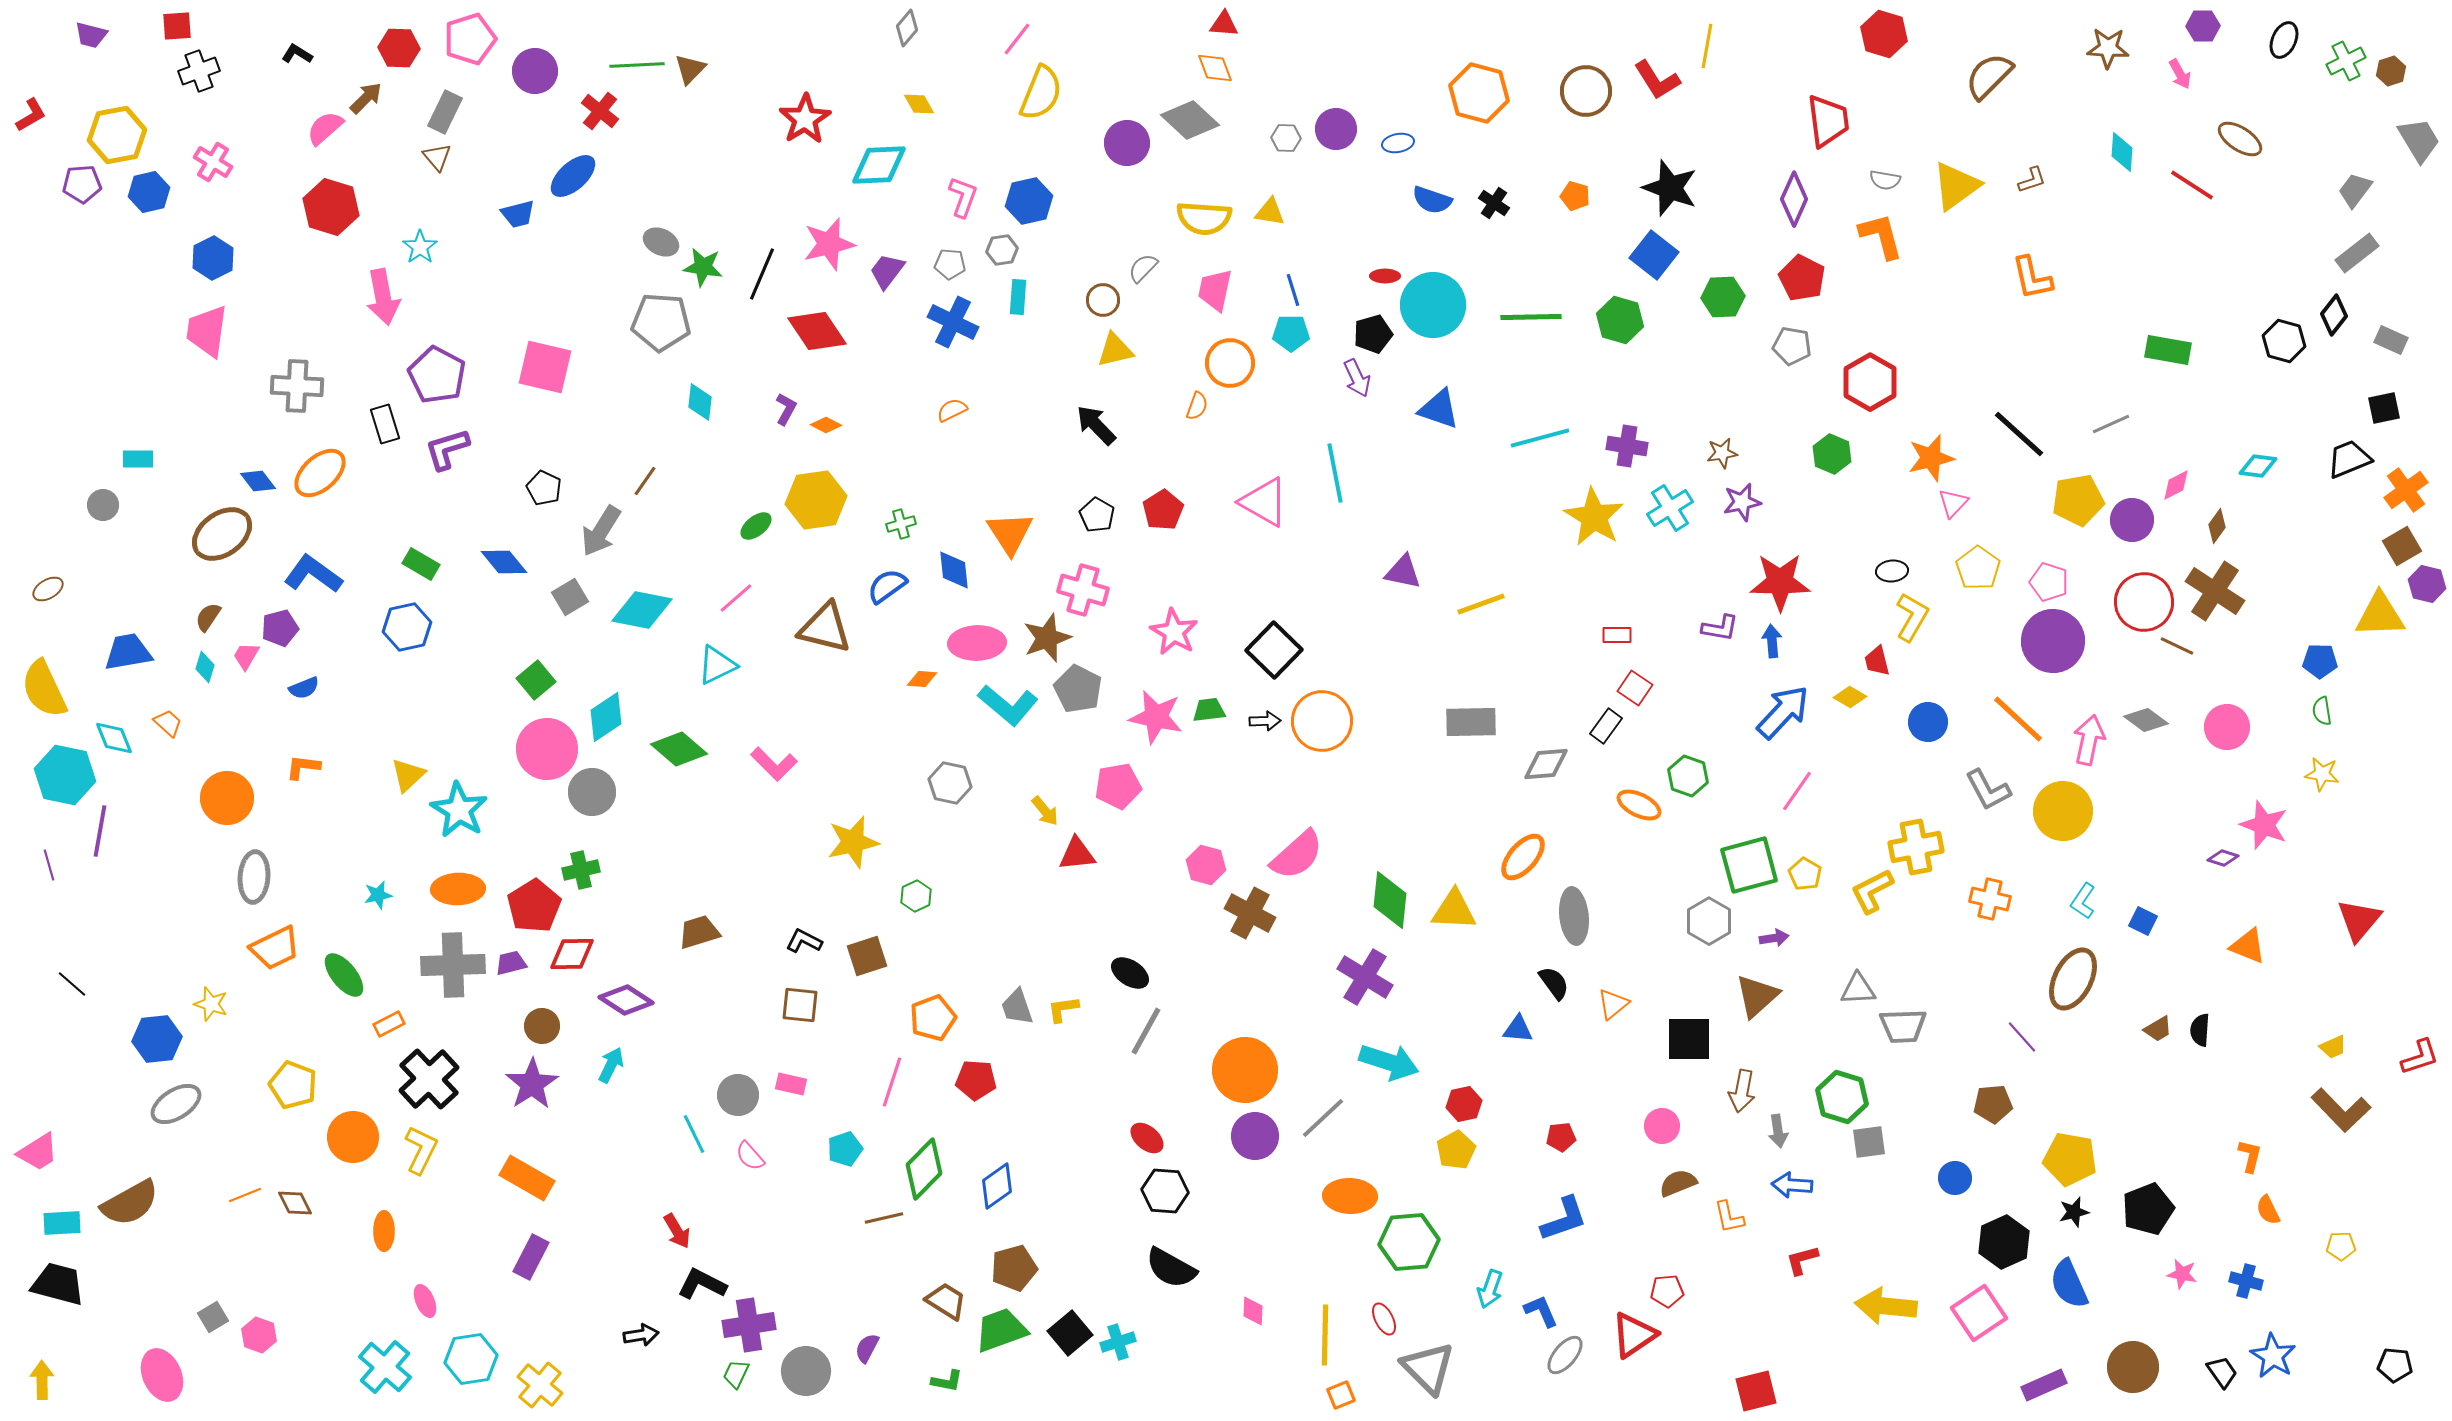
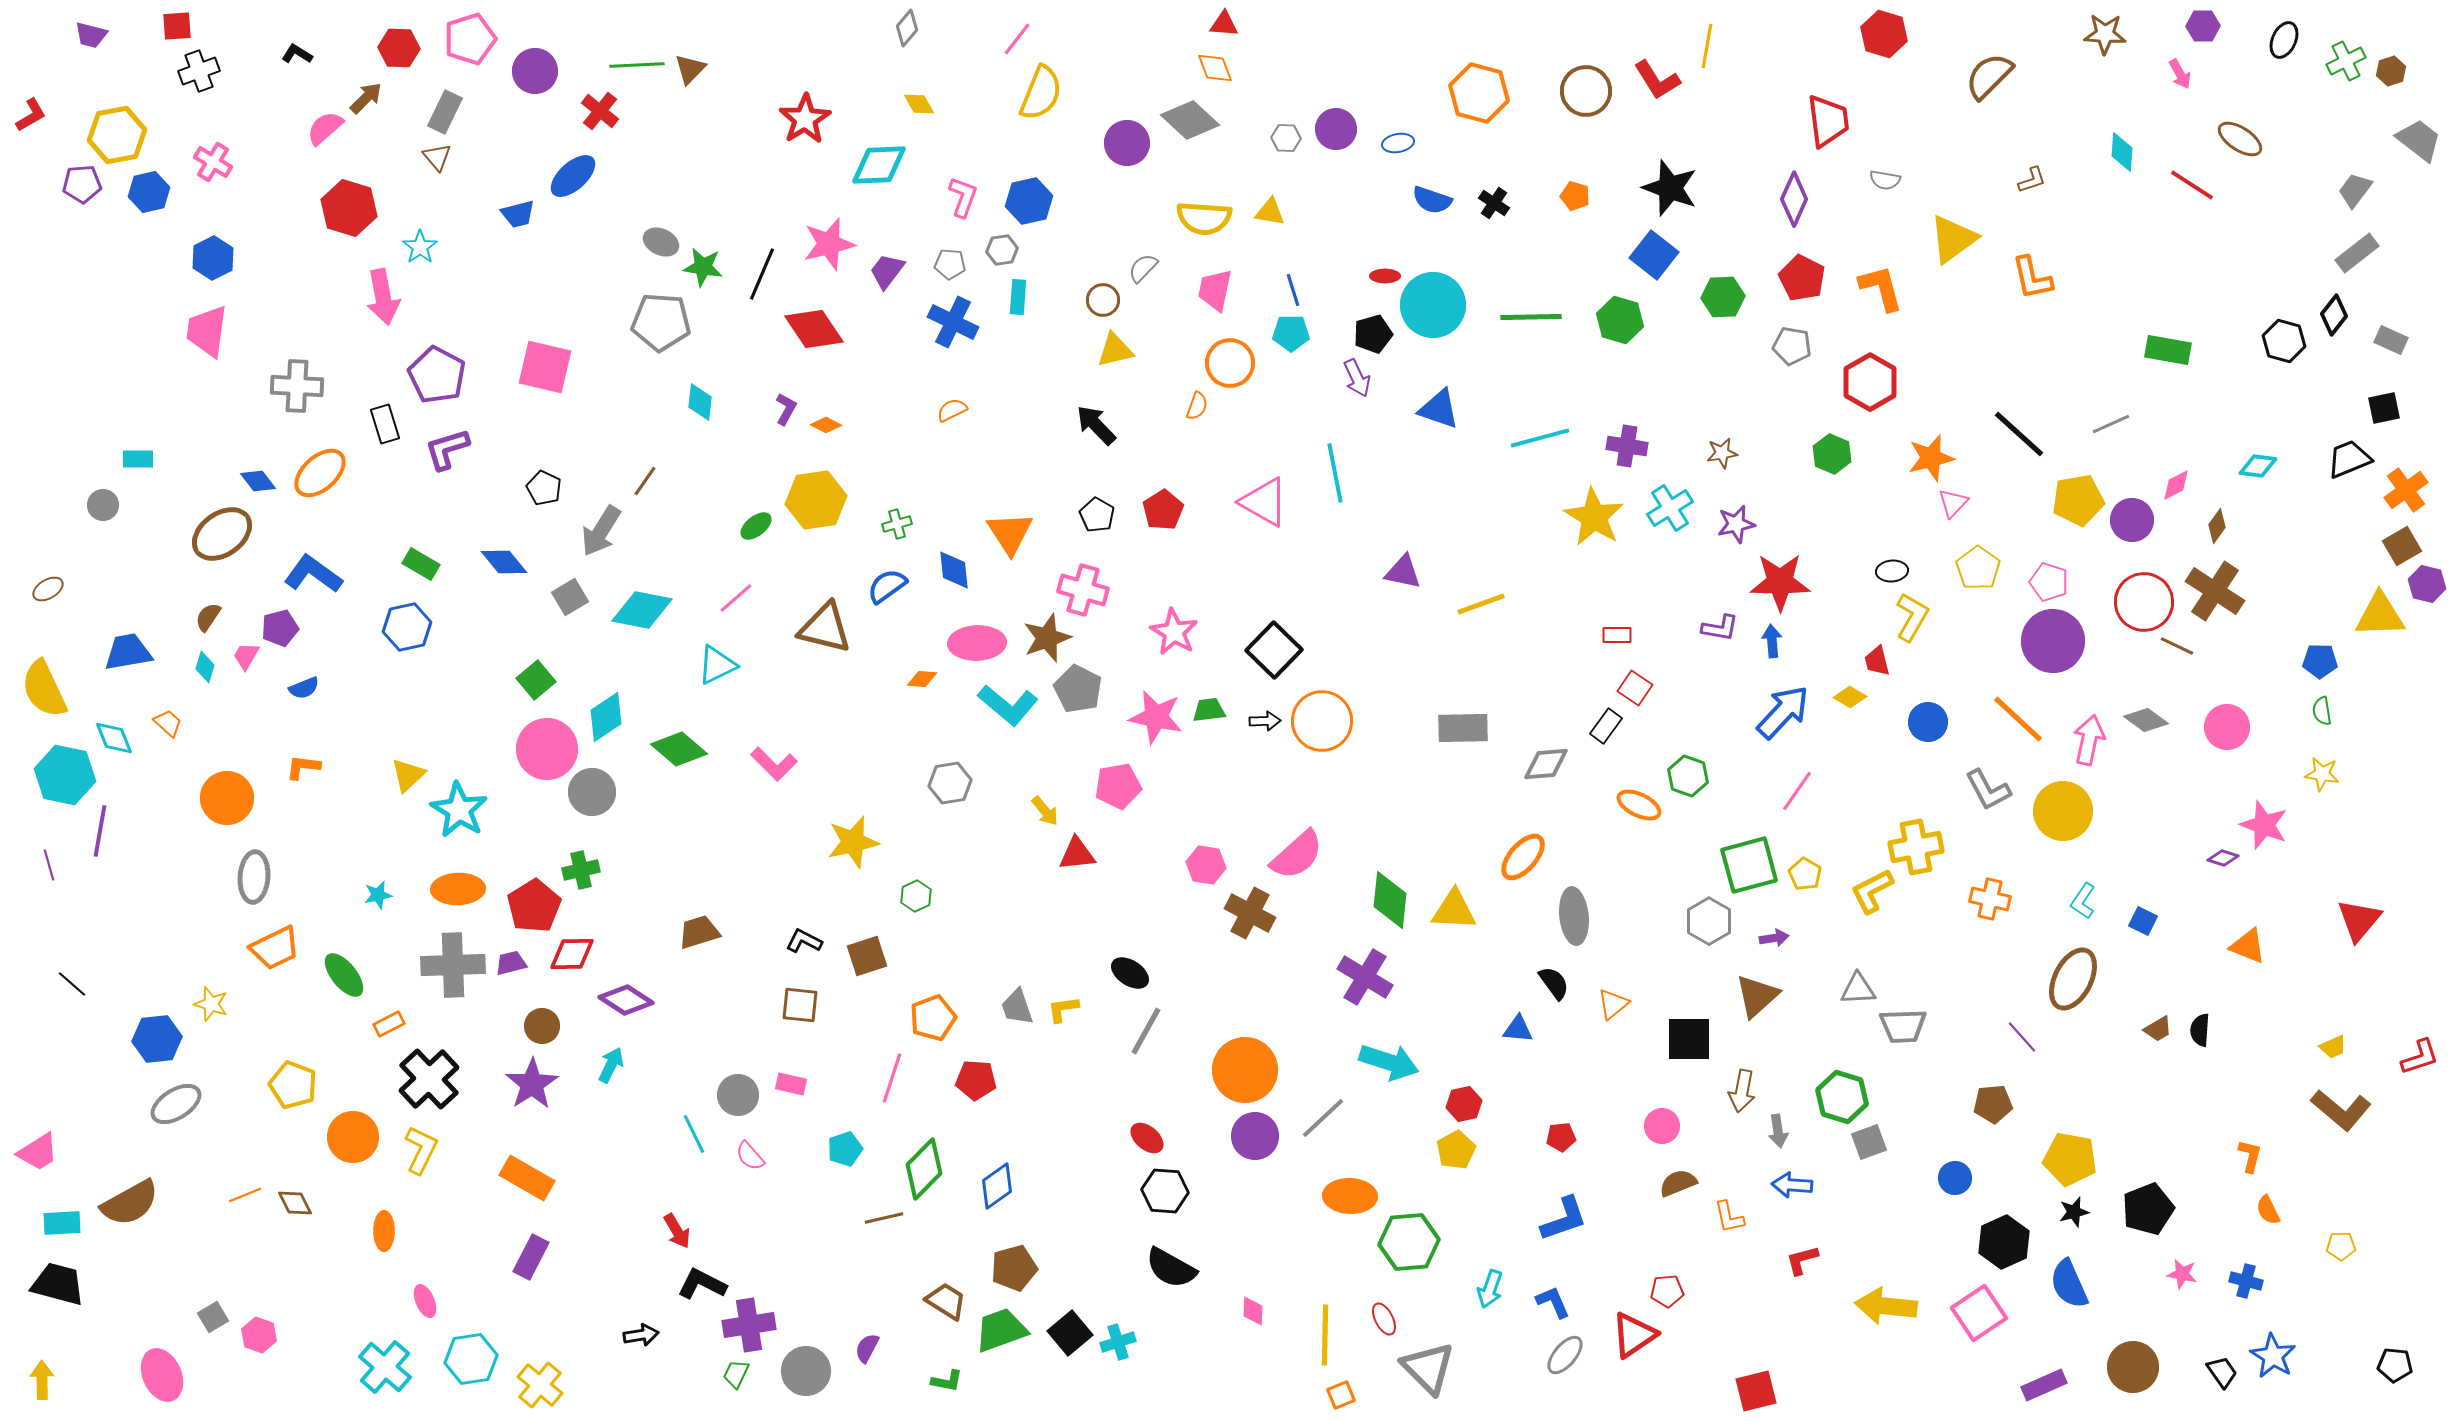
brown star at (2108, 48): moved 3 px left, 14 px up
gray trapezoid at (2419, 140): rotated 21 degrees counterclockwise
yellow triangle at (1956, 186): moved 3 px left, 53 px down
red hexagon at (331, 207): moved 18 px right, 1 px down
orange L-shape at (1881, 236): moved 52 px down
red diamond at (817, 331): moved 3 px left, 2 px up
purple star at (1742, 502): moved 6 px left, 22 px down
green cross at (901, 524): moved 4 px left
gray rectangle at (1471, 722): moved 8 px left, 6 px down
gray hexagon at (950, 783): rotated 21 degrees counterclockwise
pink hexagon at (1206, 865): rotated 6 degrees counterclockwise
pink line at (892, 1082): moved 4 px up
brown L-shape at (2341, 1110): rotated 6 degrees counterclockwise
gray square at (1869, 1142): rotated 12 degrees counterclockwise
blue L-shape at (1541, 1311): moved 12 px right, 9 px up
